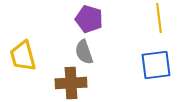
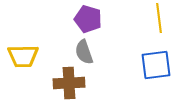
purple pentagon: moved 1 px left
yellow trapezoid: rotated 76 degrees counterclockwise
brown cross: moved 2 px left
